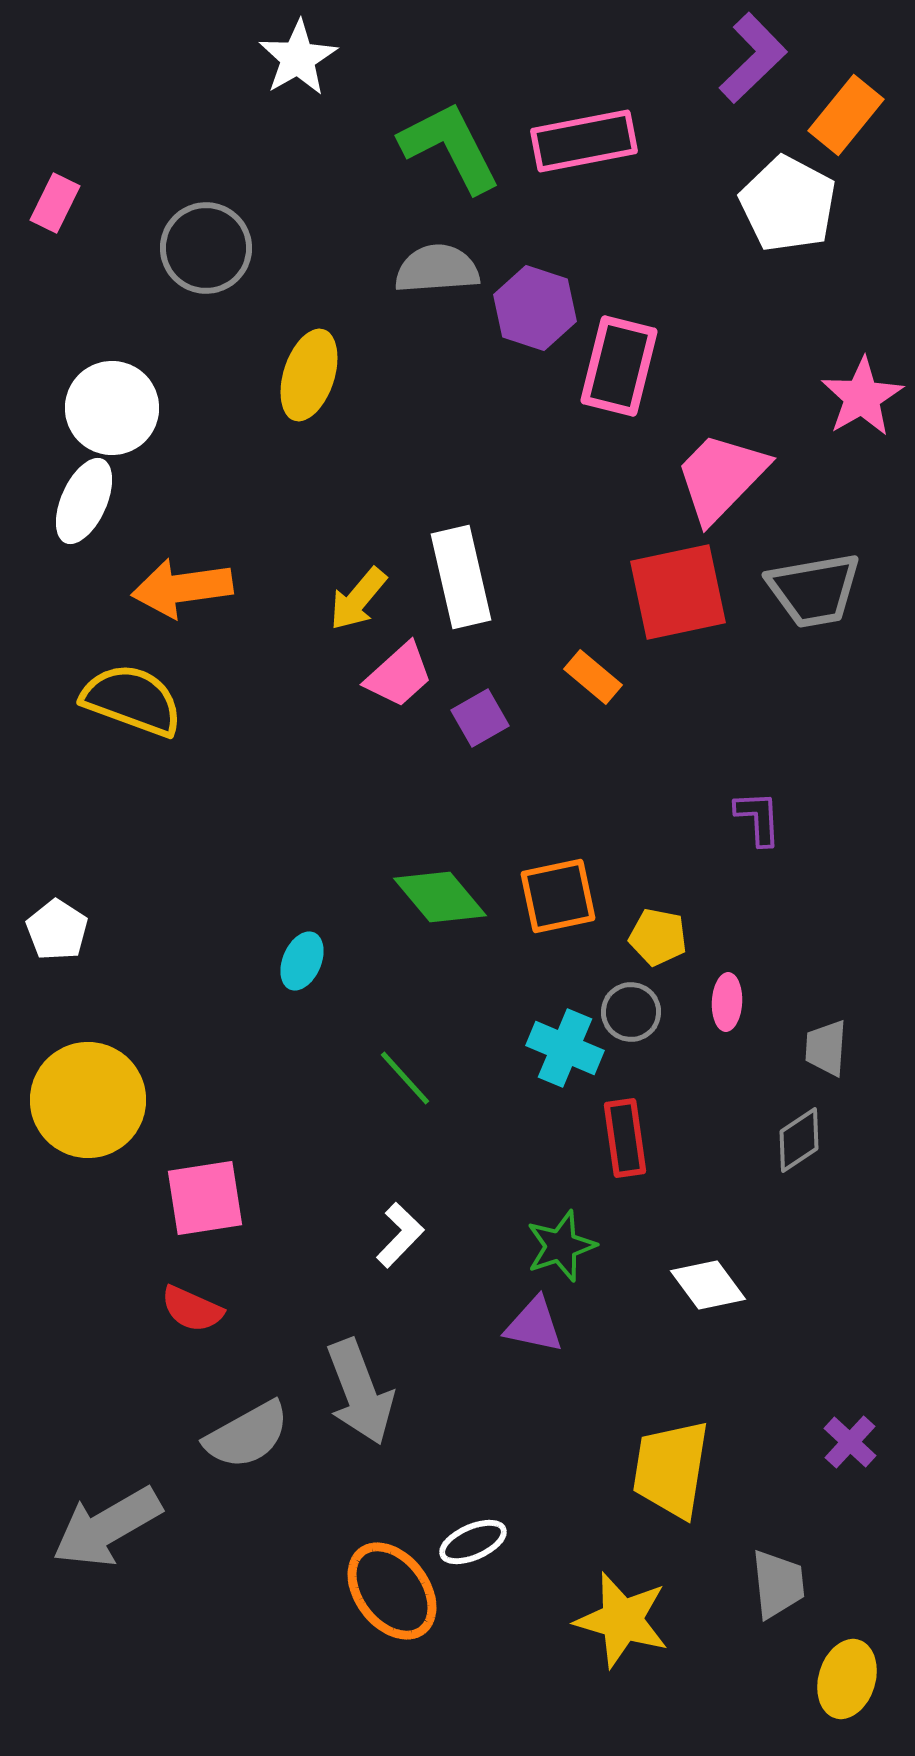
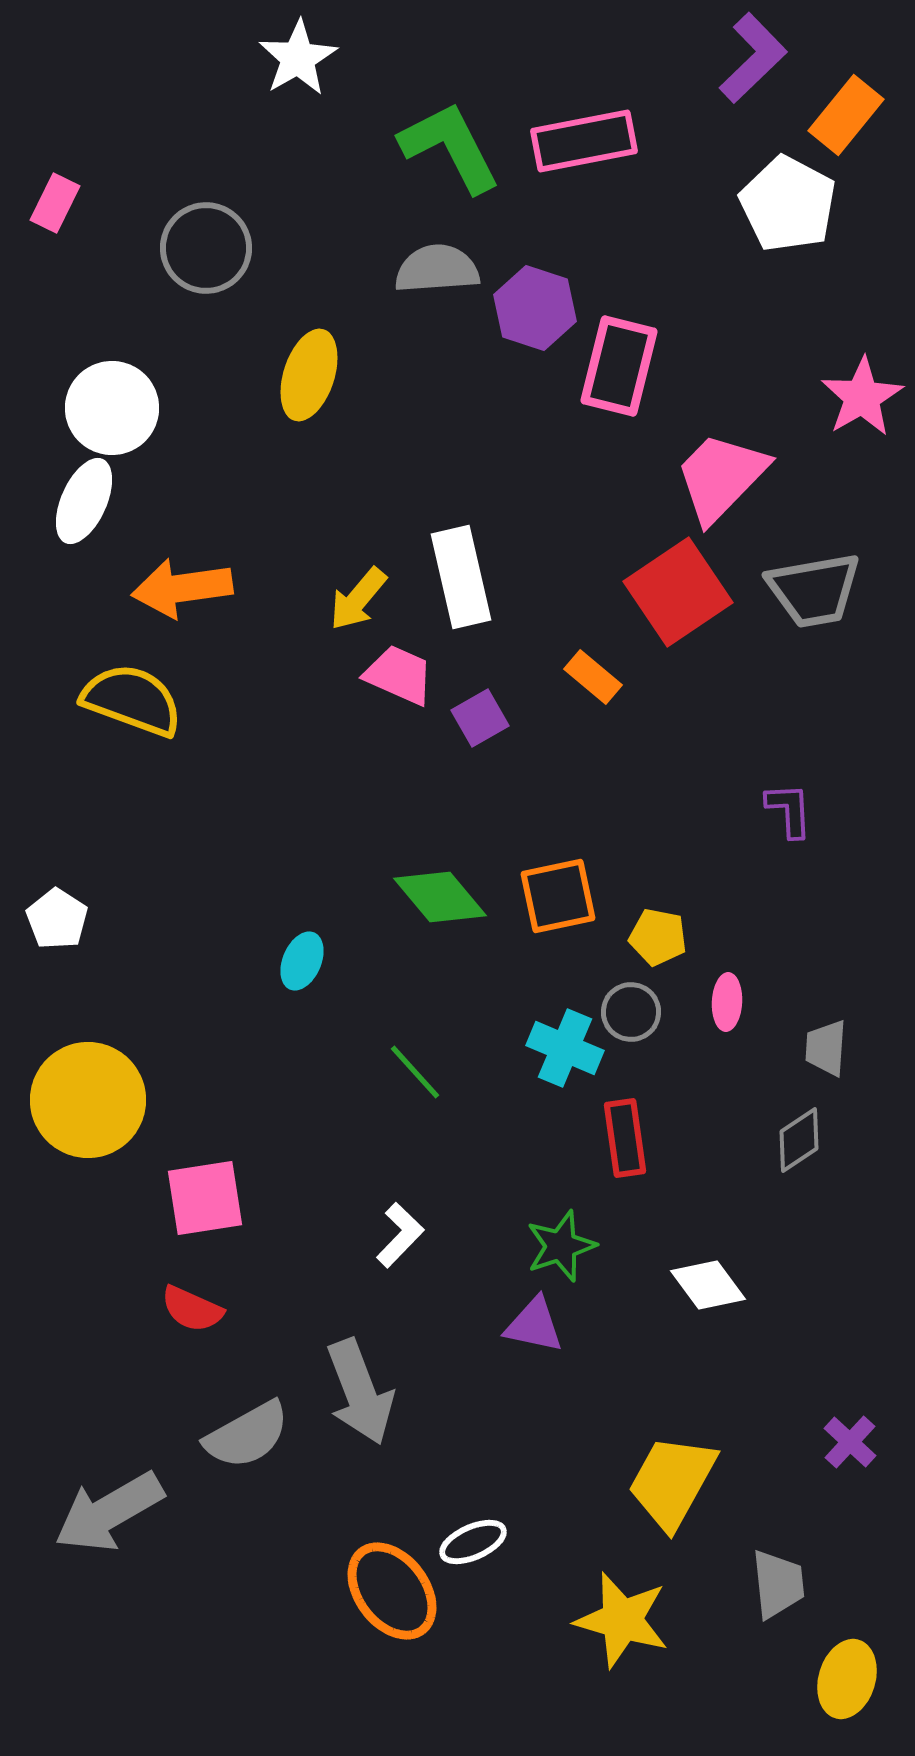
red square at (678, 592): rotated 22 degrees counterclockwise
pink trapezoid at (399, 675): rotated 114 degrees counterclockwise
purple L-shape at (758, 818): moved 31 px right, 8 px up
white pentagon at (57, 930): moved 11 px up
green line at (405, 1078): moved 10 px right, 6 px up
yellow trapezoid at (671, 1469): moved 1 px right, 13 px down; rotated 20 degrees clockwise
gray arrow at (107, 1527): moved 2 px right, 15 px up
